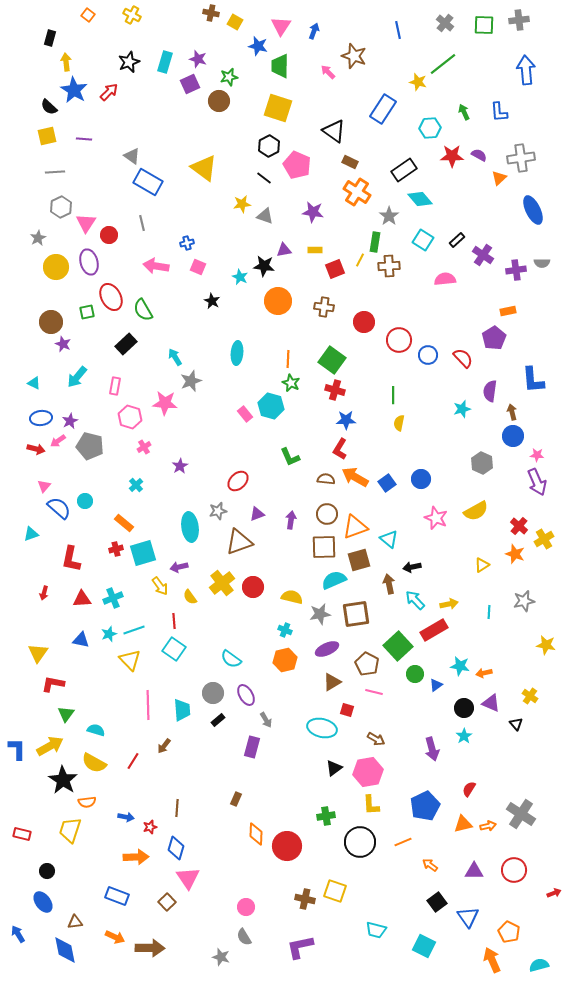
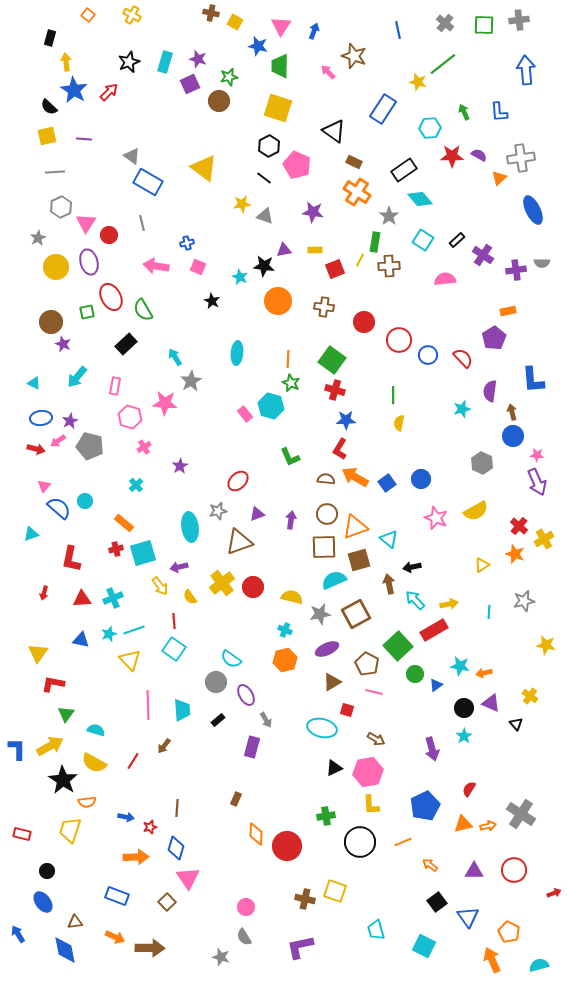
brown rectangle at (350, 162): moved 4 px right
gray star at (191, 381): rotated 10 degrees counterclockwise
brown square at (356, 614): rotated 20 degrees counterclockwise
gray circle at (213, 693): moved 3 px right, 11 px up
black triangle at (334, 768): rotated 12 degrees clockwise
cyan trapezoid at (376, 930): rotated 60 degrees clockwise
